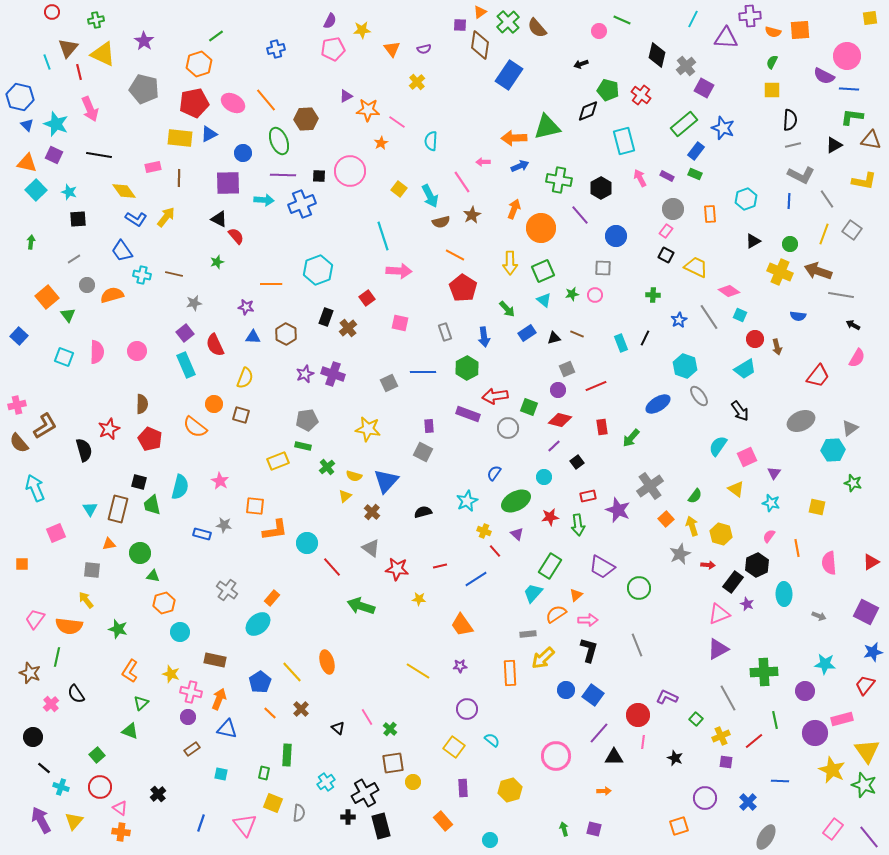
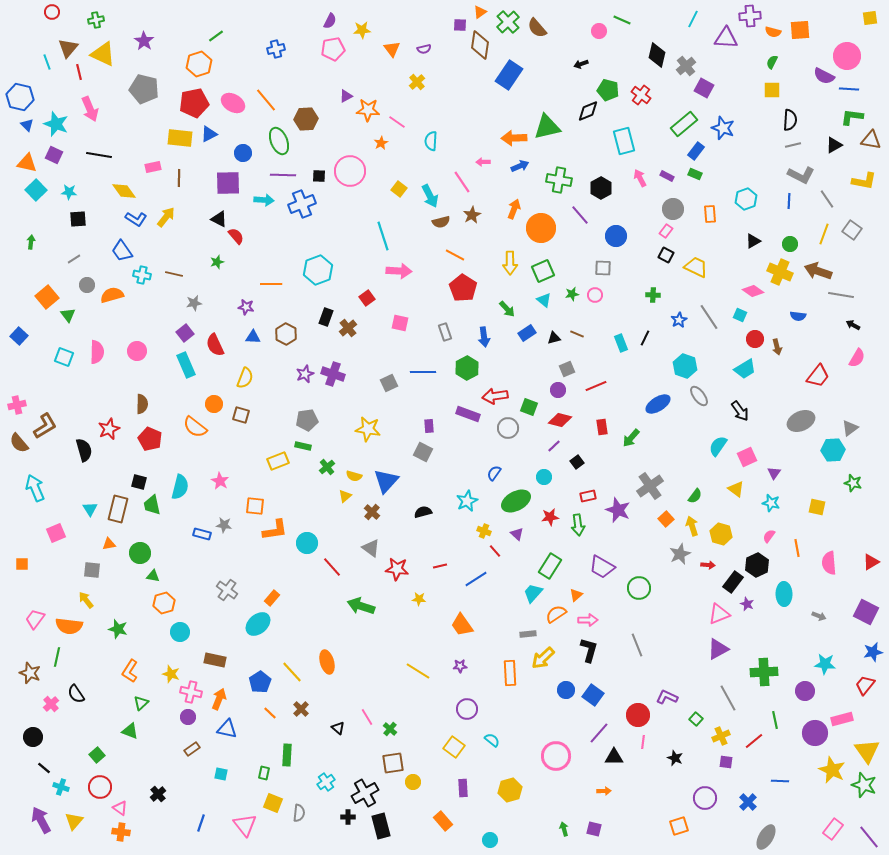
cyan star at (69, 192): rotated 14 degrees counterclockwise
pink diamond at (729, 291): moved 24 px right
